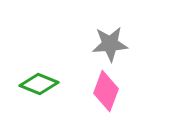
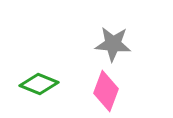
gray star: moved 3 px right; rotated 9 degrees clockwise
